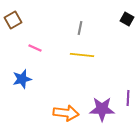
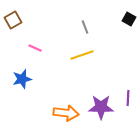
black square: moved 2 px right
gray line: moved 5 px right, 1 px up; rotated 32 degrees counterclockwise
yellow line: rotated 25 degrees counterclockwise
purple star: moved 1 px left, 2 px up
